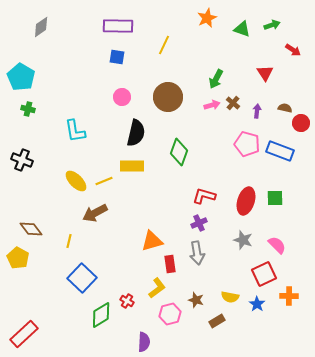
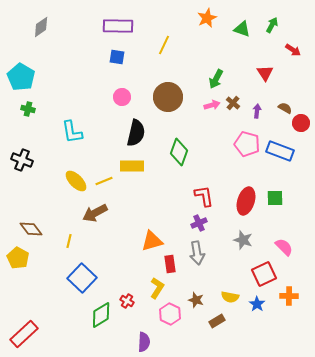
green arrow at (272, 25): rotated 42 degrees counterclockwise
brown semicircle at (285, 108): rotated 16 degrees clockwise
cyan L-shape at (75, 131): moved 3 px left, 1 px down
red L-shape at (204, 196): rotated 65 degrees clockwise
pink semicircle at (277, 245): moved 7 px right, 2 px down
yellow L-shape at (157, 288): rotated 20 degrees counterclockwise
pink hexagon at (170, 314): rotated 20 degrees counterclockwise
